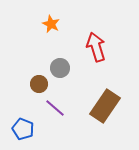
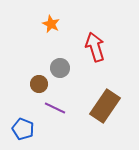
red arrow: moved 1 px left
purple line: rotated 15 degrees counterclockwise
